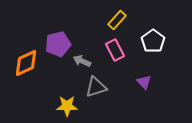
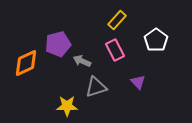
white pentagon: moved 3 px right, 1 px up
purple triangle: moved 6 px left
